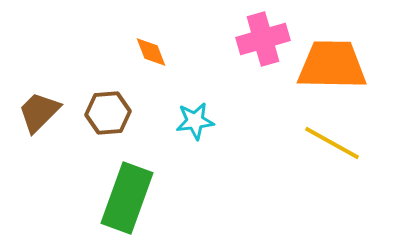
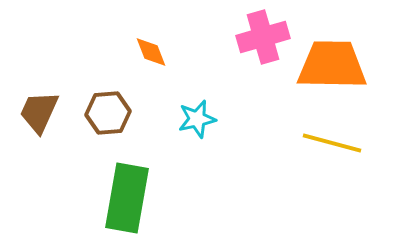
pink cross: moved 2 px up
brown trapezoid: rotated 21 degrees counterclockwise
cyan star: moved 2 px right, 2 px up; rotated 6 degrees counterclockwise
yellow line: rotated 14 degrees counterclockwise
green rectangle: rotated 10 degrees counterclockwise
